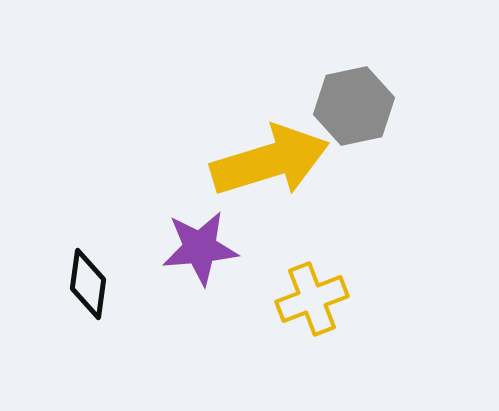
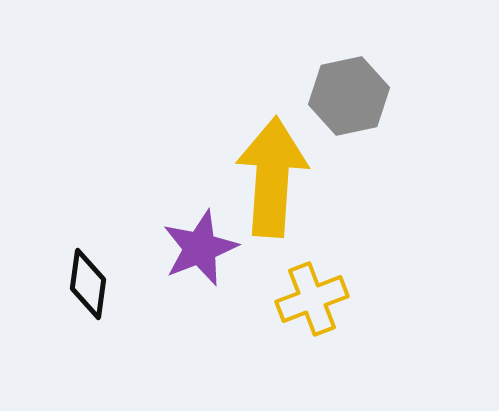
gray hexagon: moved 5 px left, 10 px up
yellow arrow: moved 2 px right, 16 px down; rotated 69 degrees counterclockwise
purple star: rotated 16 degrees counterclockwise
